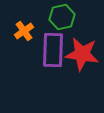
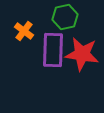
green hexagon: moved 3 px right
orange cross: rotated 18 degrees counterclockwise
